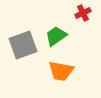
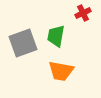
green trapezoid: rotated 45 degrees counterclockwise
gray square: moved 2 px up
